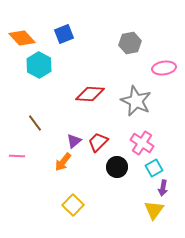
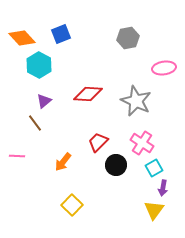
blue square: moved 3 px left
gray hexagon: moved 2 px left, 5 px up
red diamond: moved 2 px left
purple triangle: moved 30 px left, 40 px up
black circle: moved 1 px left, 2 px up
yellow square: moved 1 px left
